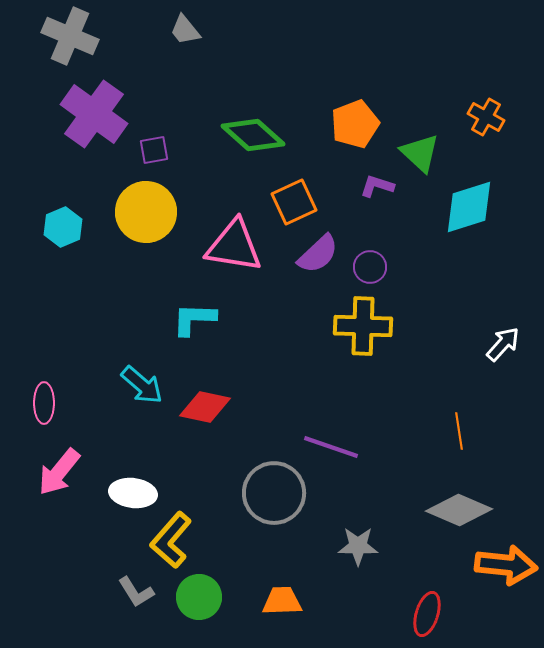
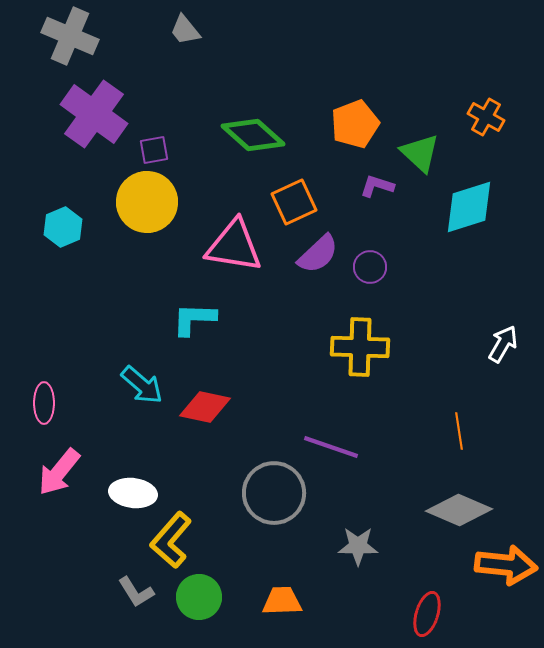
yellow circle: moved 1 px right, 10 px up
yellow cross: moved 3 px left, 21 px down
white arrow: rotated 12 degrees counterclockwise
